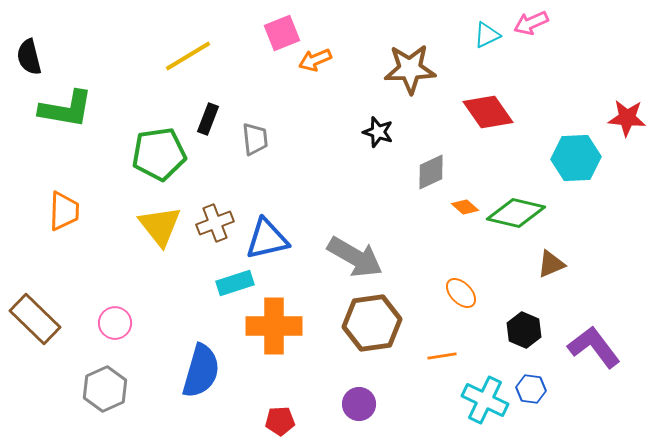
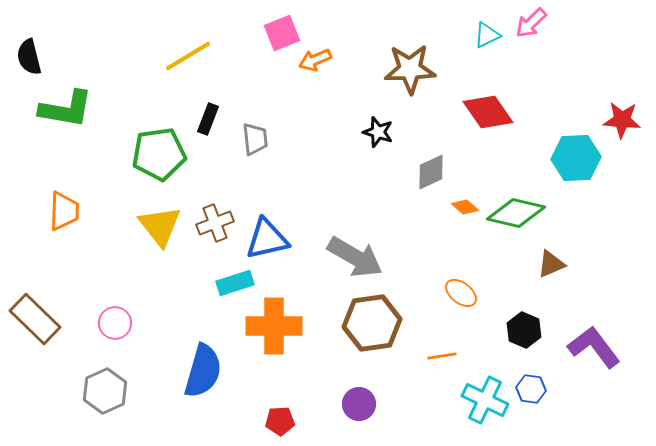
pink arrow: rotated 20 degrees counterclockwise
red star: moved 5 px left, 2 px down
orange ellipse: rotated 8 degrees counterclockwise
blue semicircle: moved 2 px right
gray hexagon: moved 2 px down
